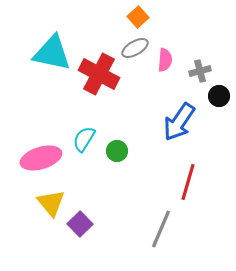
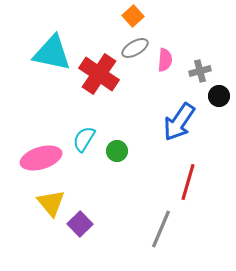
orange square: moved 5 px left, 1 px up
red cross: rotated 6 degrees clockwise
